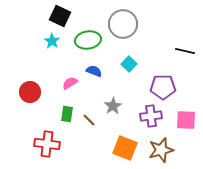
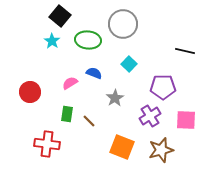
black square: rotated 15 degrees clockwise
green ellipse: rotated 15 degrees clockwise
blue semicircle: moved 2 px down
gray star: moved 2 px right, 8 px up
purple cross: moved 1 px left; rotated 25 degrees counterclockwise
brown line: moved 1 px down
orange square: moved 3 px left, 1 px up
